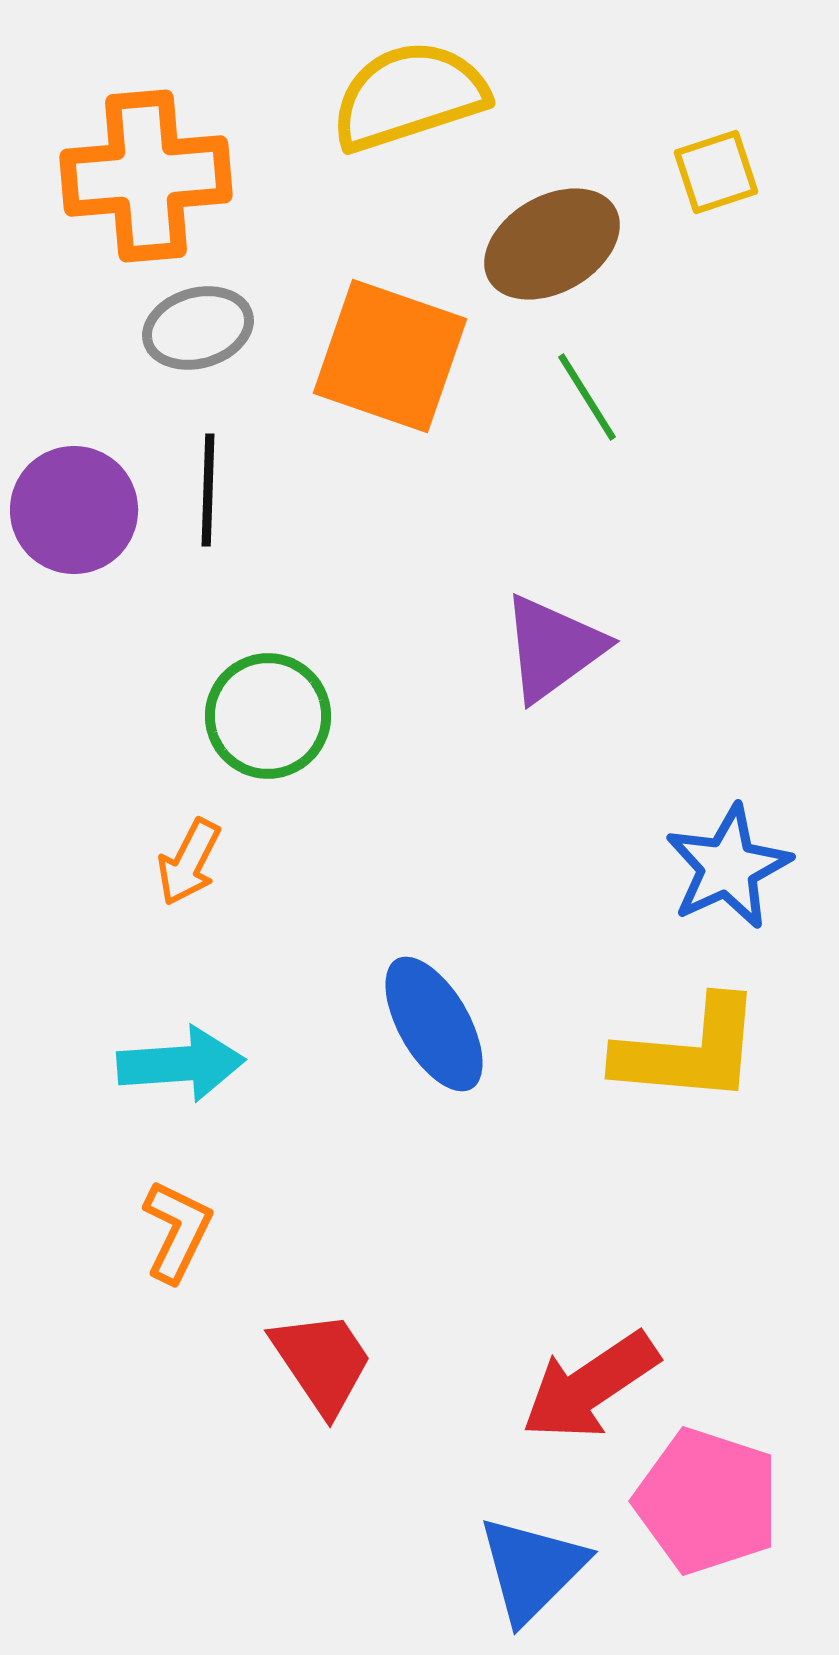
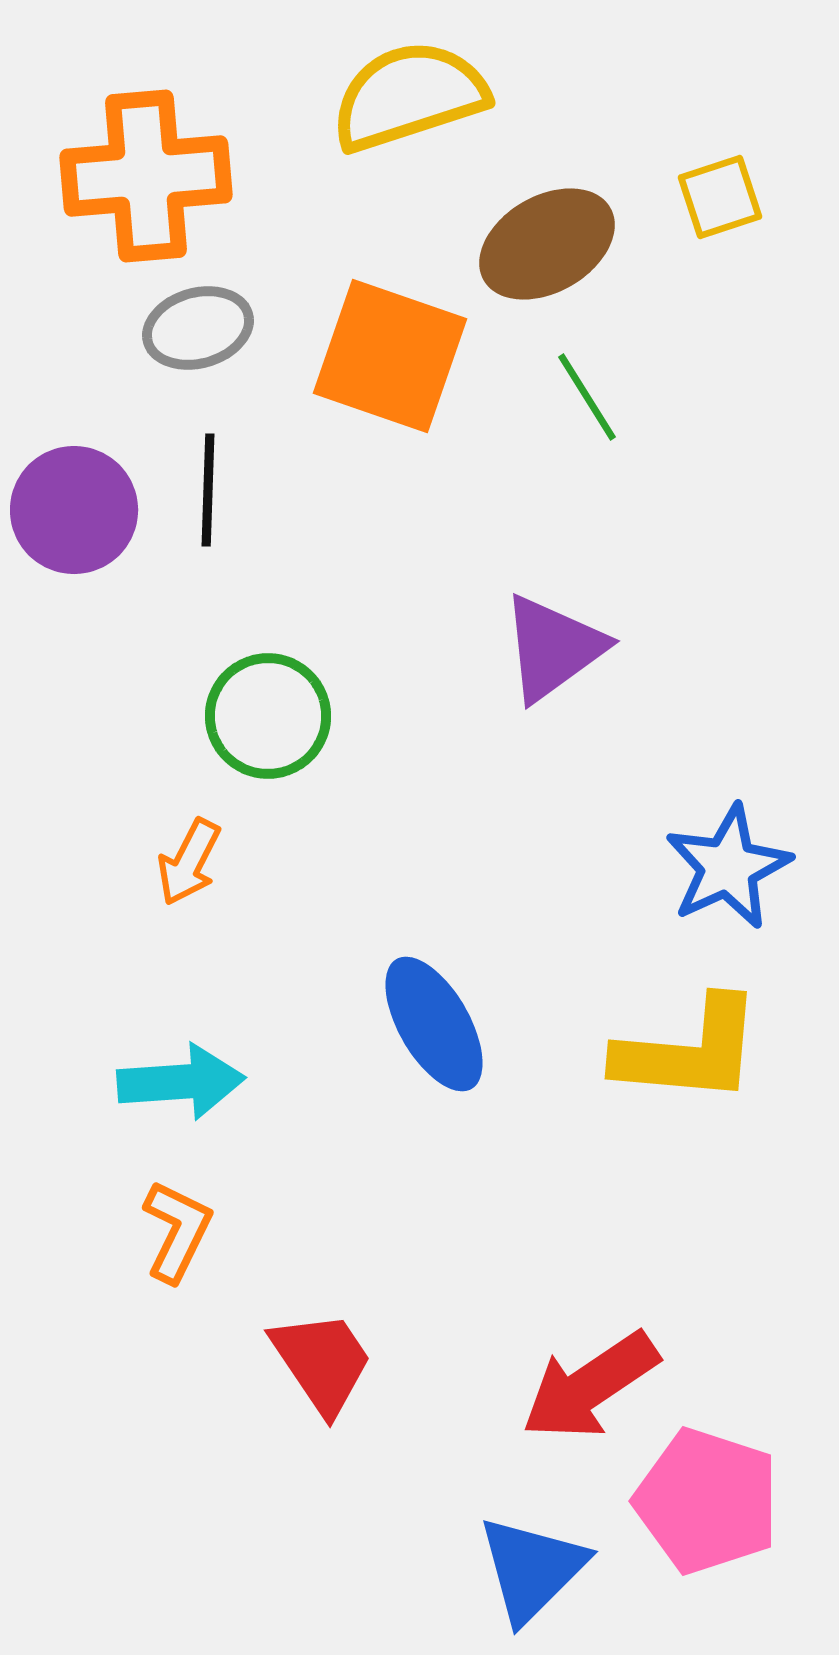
yellow square: moved 4 px right, 25 px down
brown ellipse: moved 5 px left
cyan arrow: moved 18 px down
